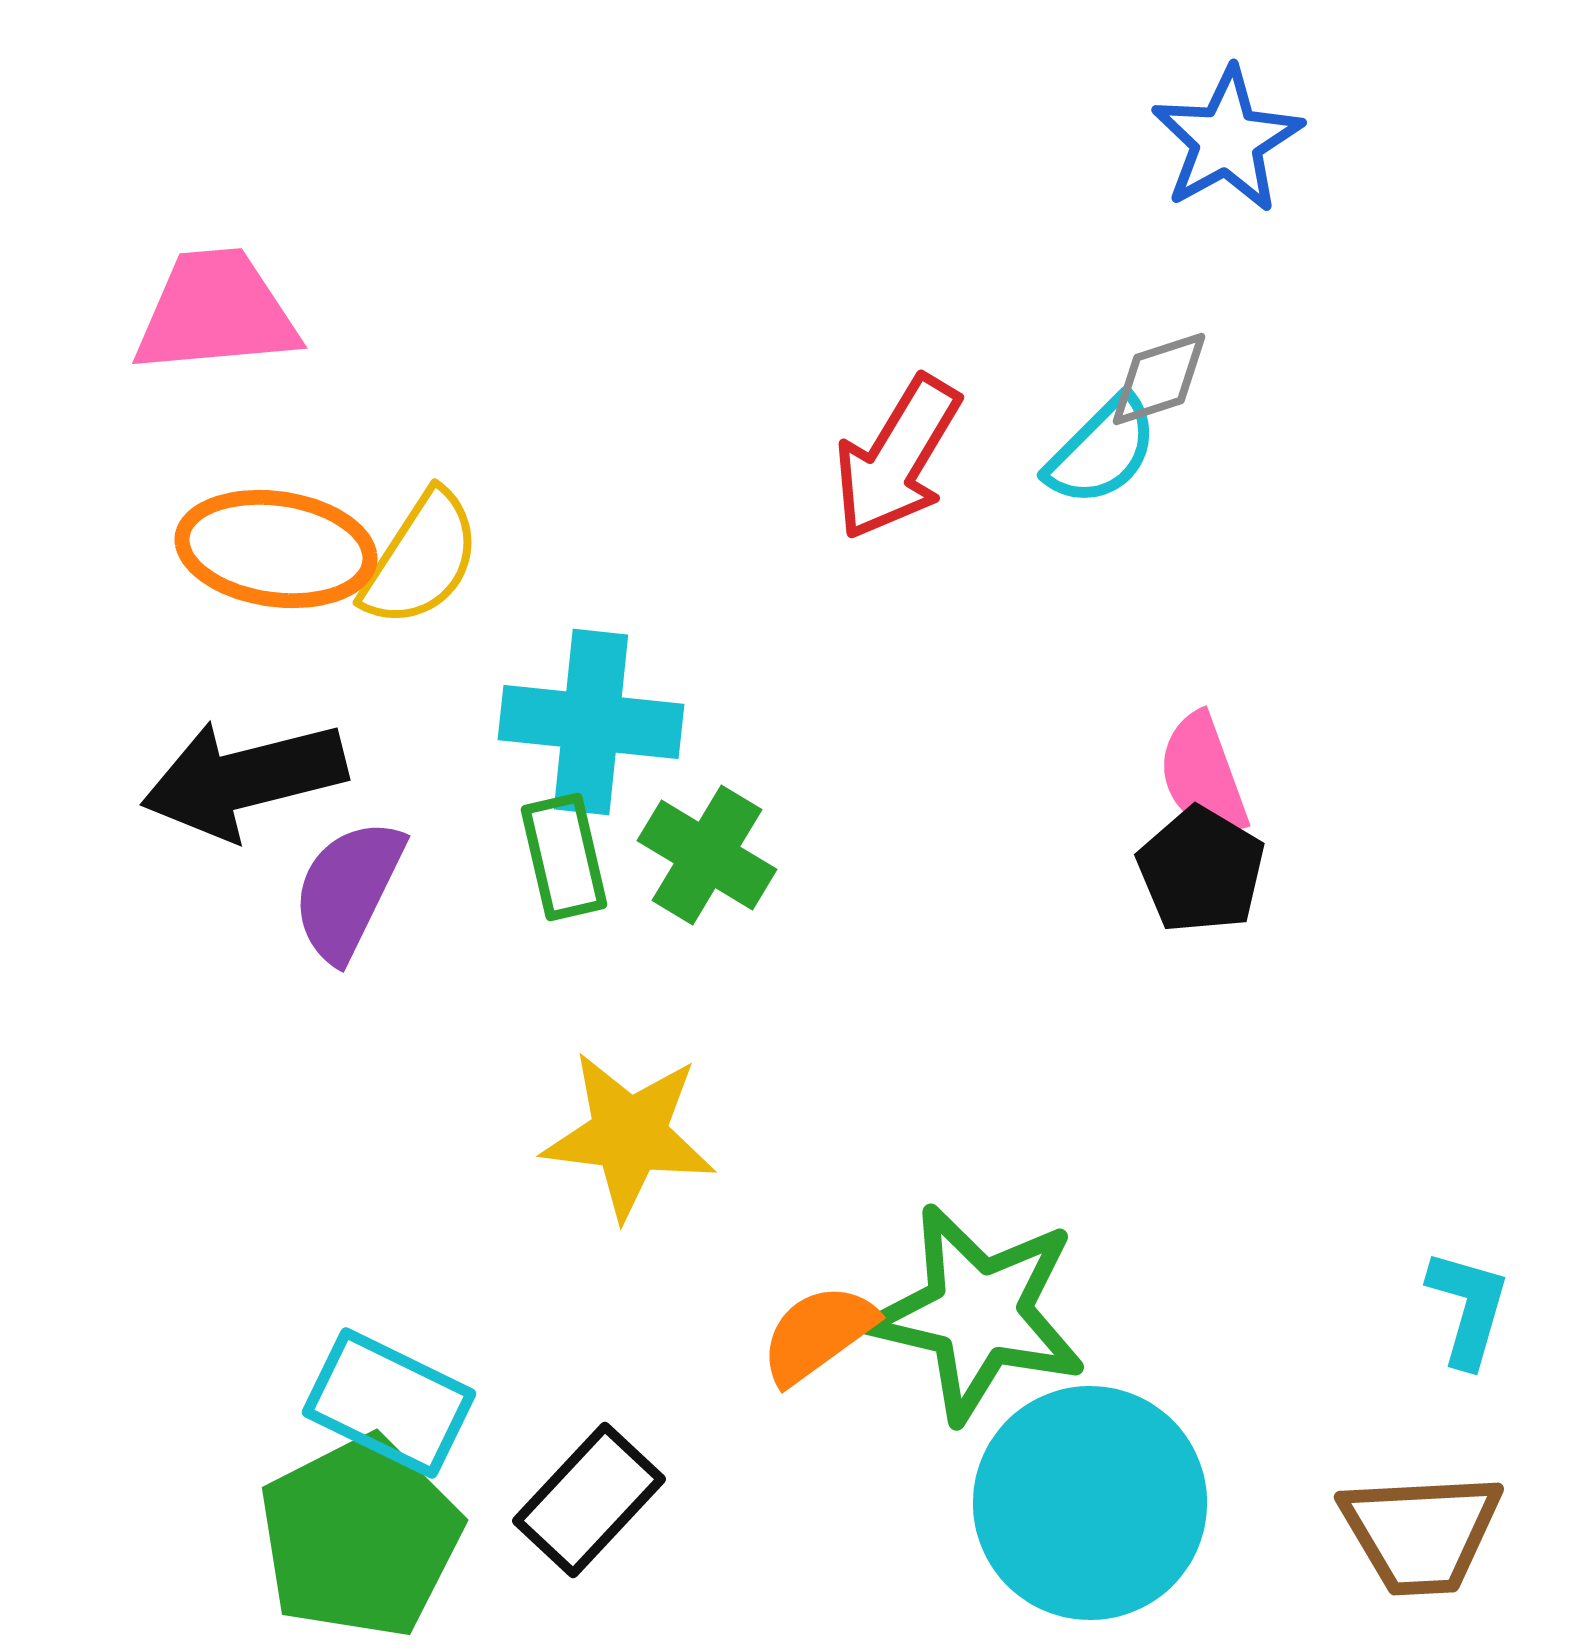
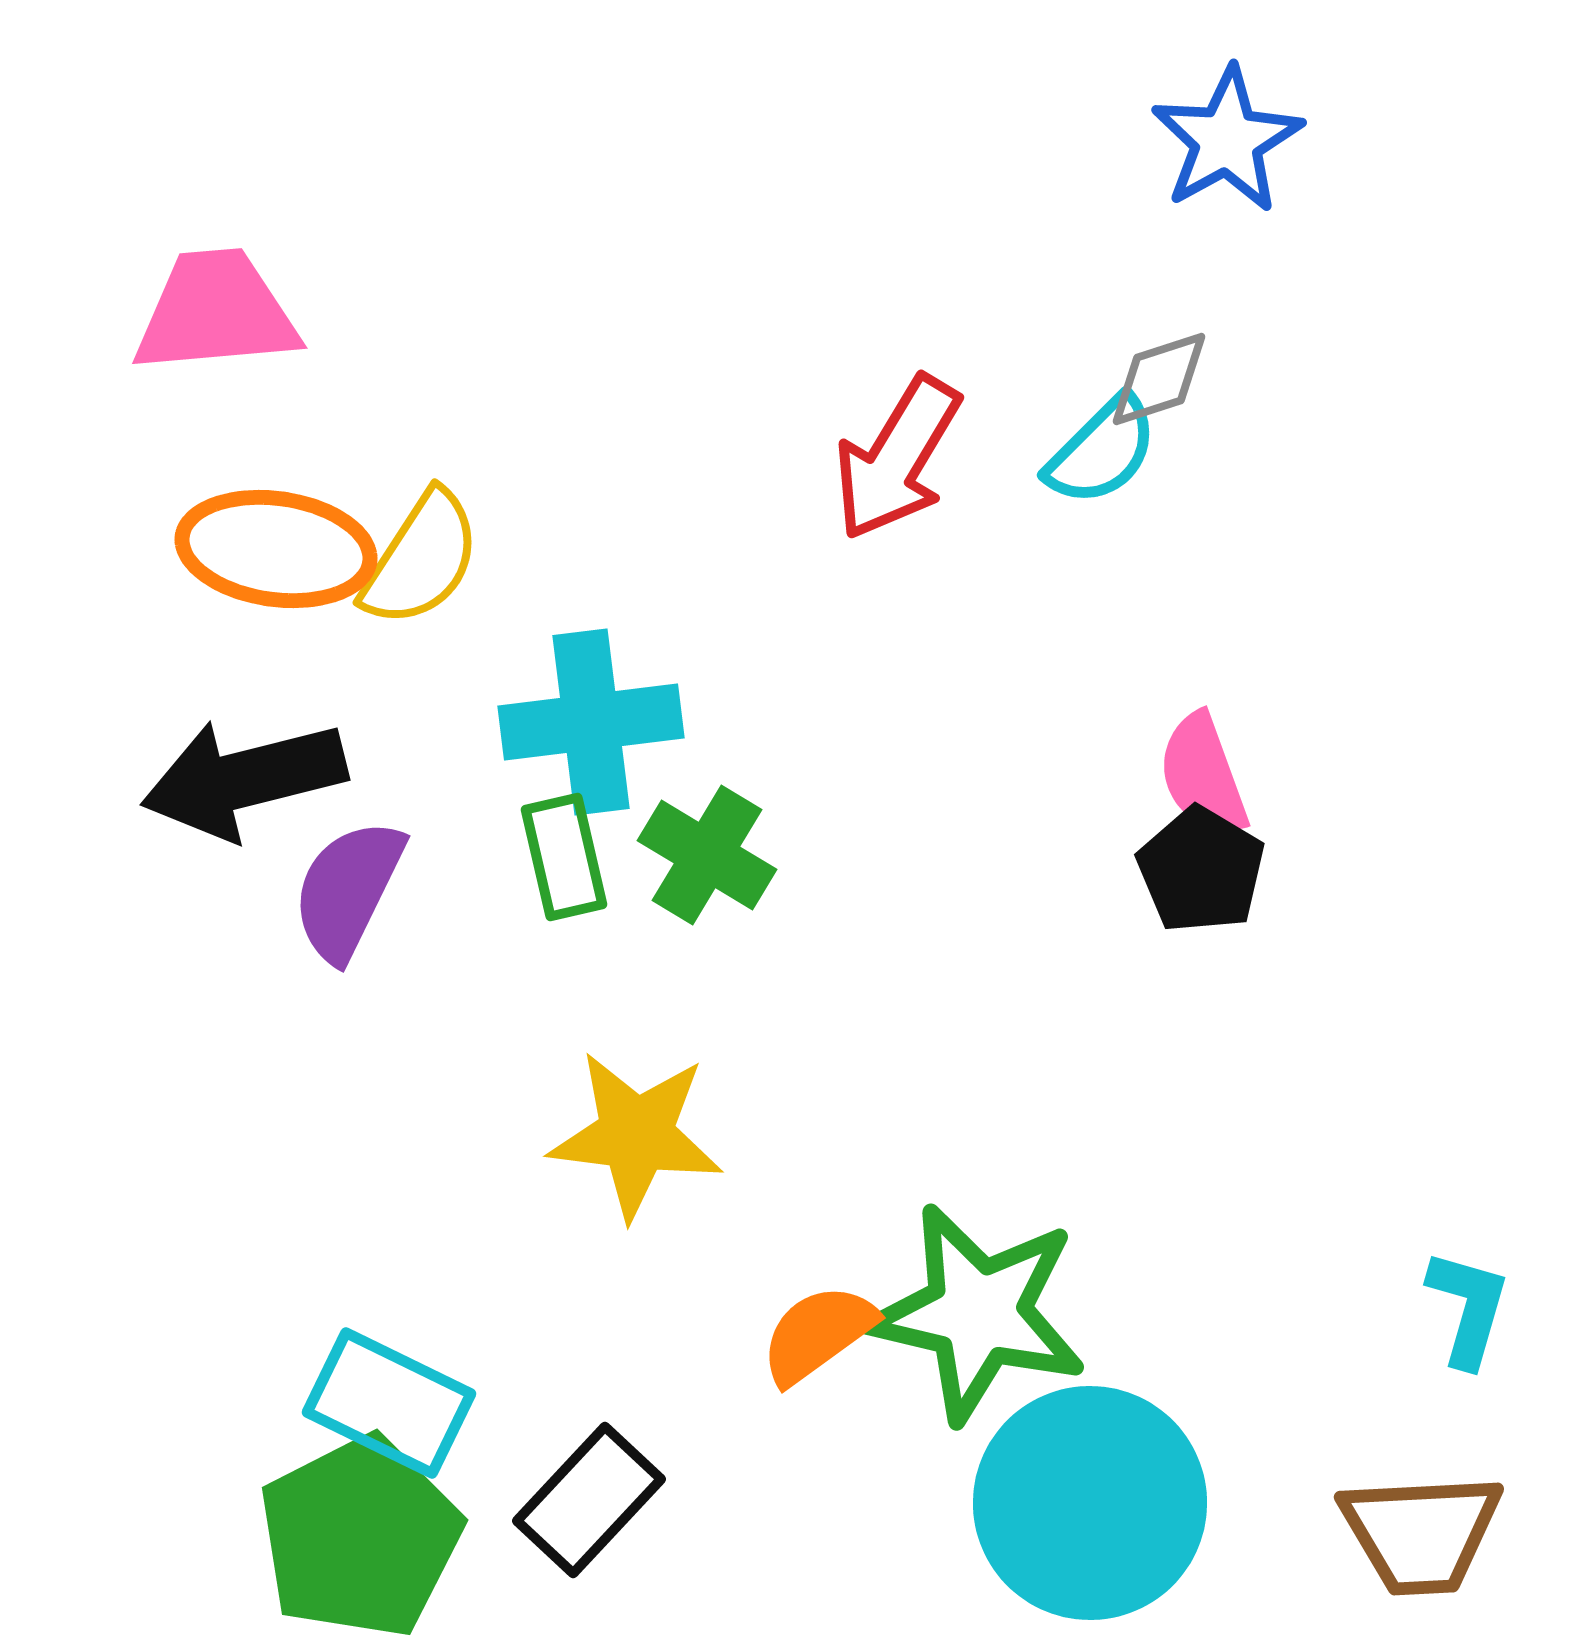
cyan cross: rotated 13 degrees counterclockwise
yellow star: moved 7 px right
